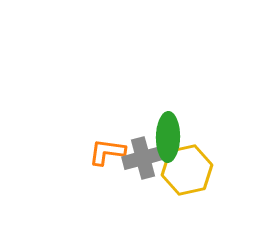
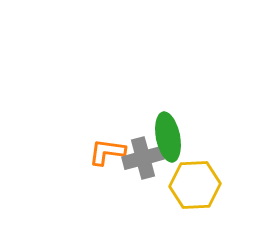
green ellipse: rotated 12 degrees counterclockwise
yellow hexagon: moved 8 px right, 15 px down; rotated 9 degrees clockwise
